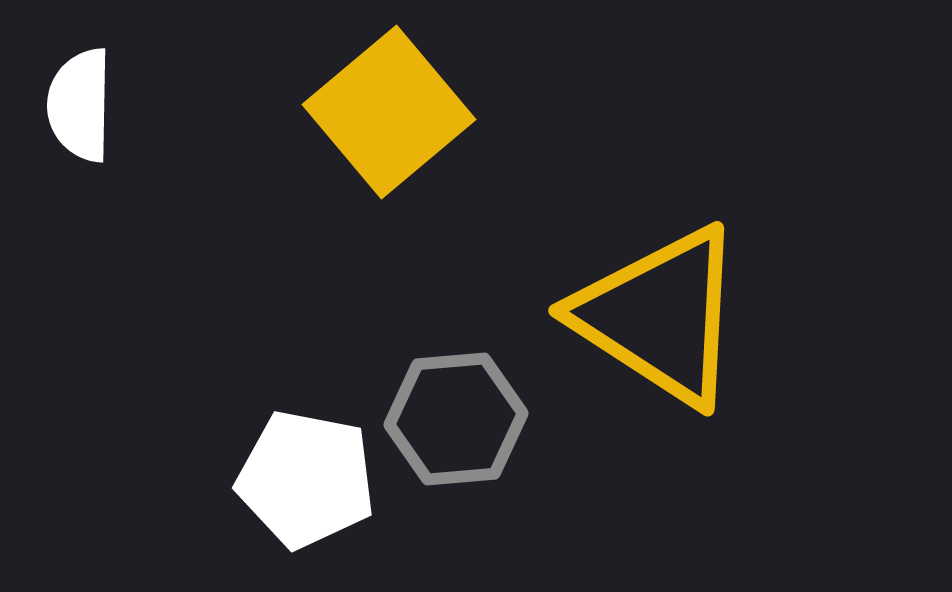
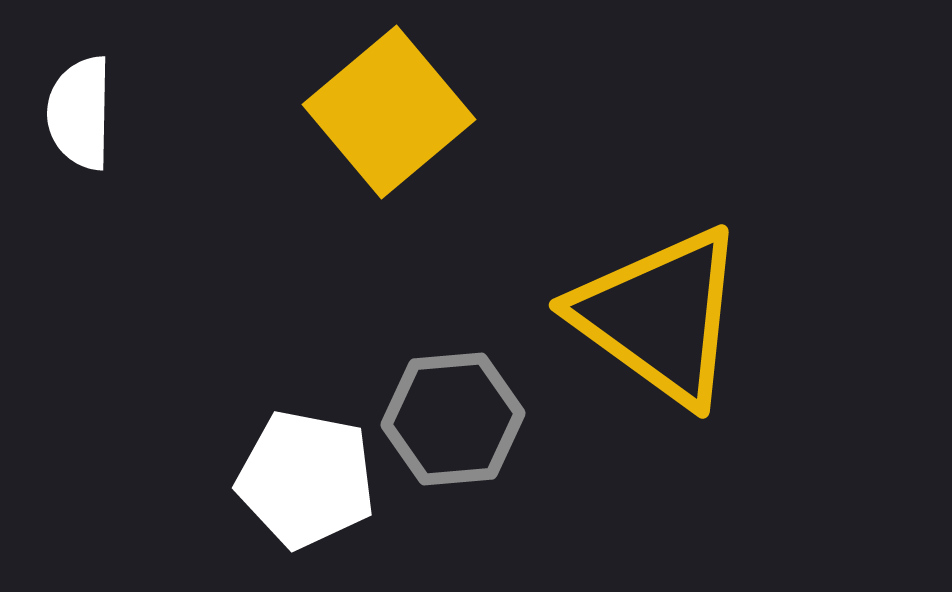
white semicircle: moved 8 px down
yellow triangle: rotated 3 degrees clockwise
gray hexagon: moved 3 px left
